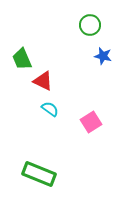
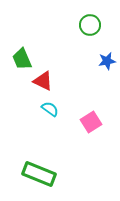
blue star: moved 4 px right, 5 px down; rotated 24 degrees counterclockwise
